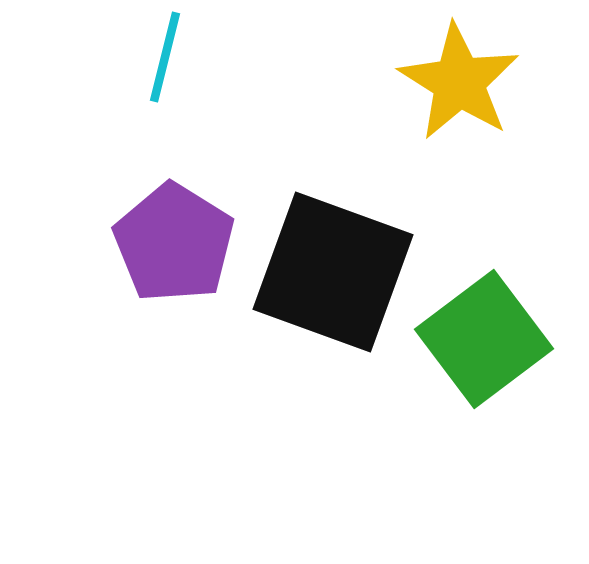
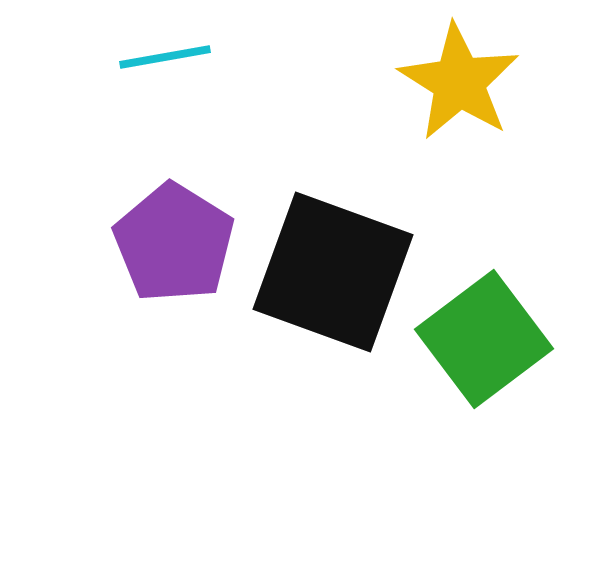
cyan line: rotated 66 degrees clockwise
